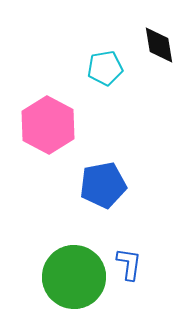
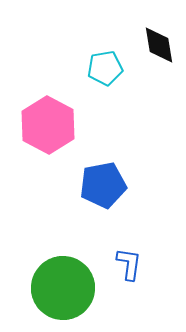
green circle: moved 11 px left, 11 px down
